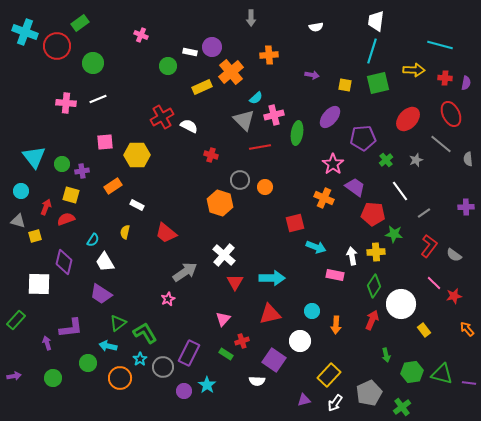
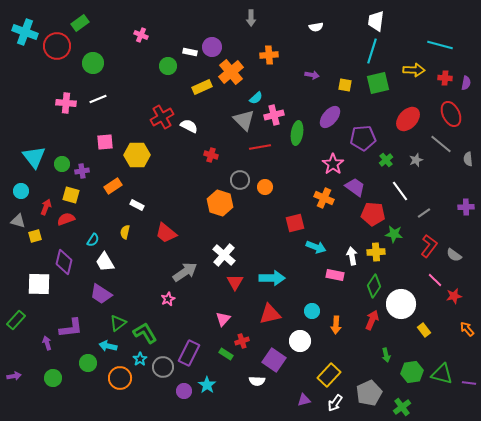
pink line at (434, 283): moved 1 px right, 3 px up
